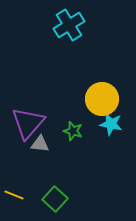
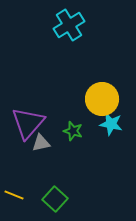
gray triangle: moved 1 px right, 1 px up; rotated 18 degrees counterclockwise
